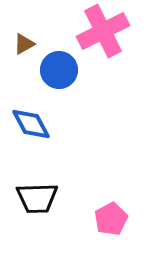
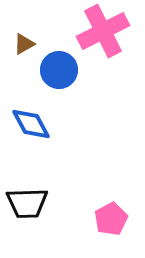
black trapezoid: moved 10 px left, 5 px down
